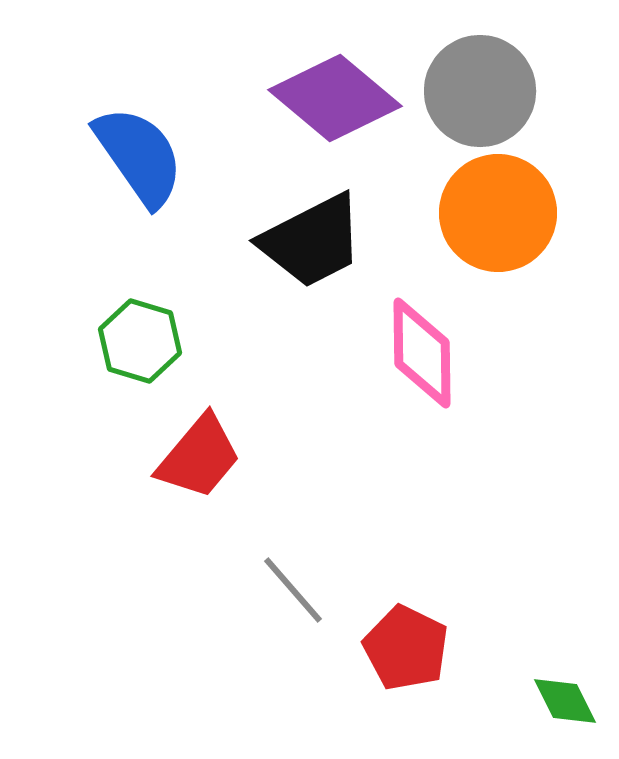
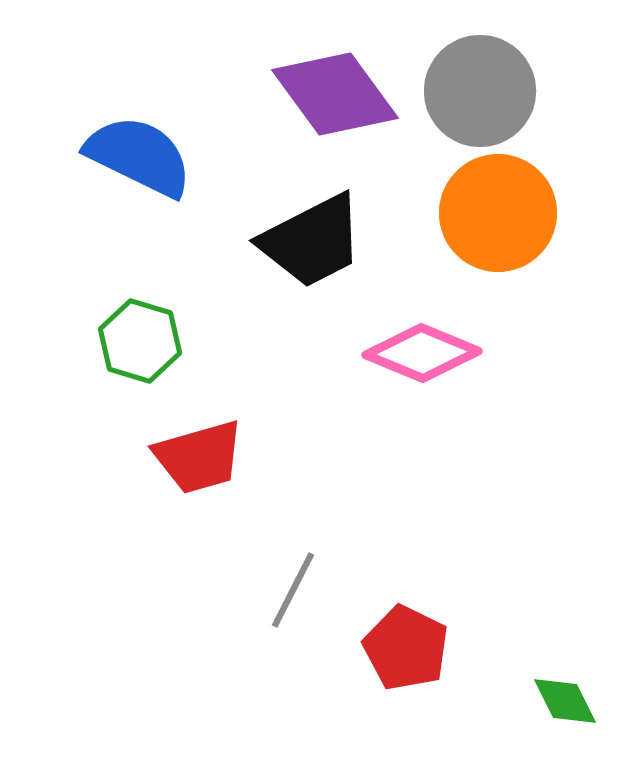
purple diamond: moved 4 px up; rotated 14 degrees clockwise
blue semicircle: rotated 29 degrees counterclockwise
pink diamond: rotated 67 degrees counterclockwise
red trapezoid: rotated 34 degrees clockwise
gray line: rotated 68 degrees clockwise
